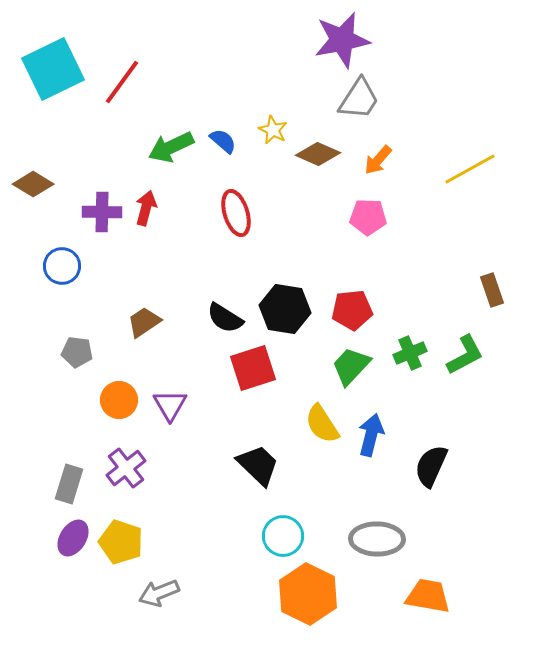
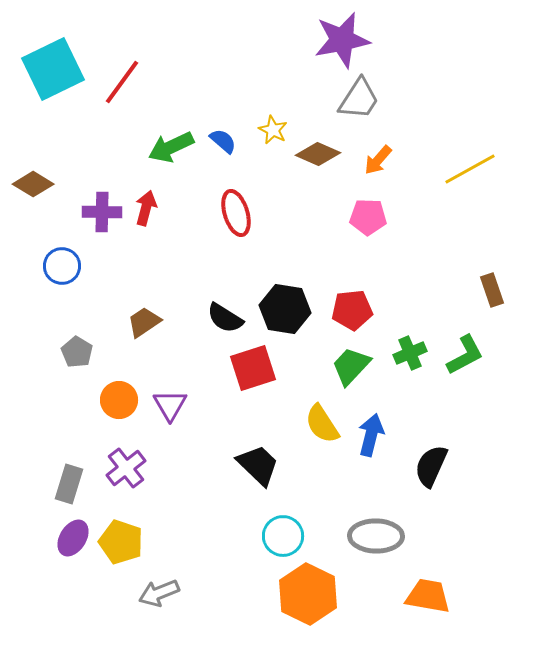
gray pentagon at (77, 352): rotated 24 degrees clockwise
gray ellipse at (377, 539): moved 1 px left, 3 px up
